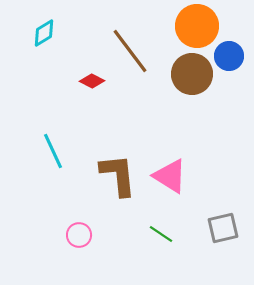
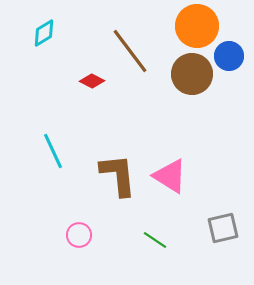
green line: moved 6 px left, 6 px down
